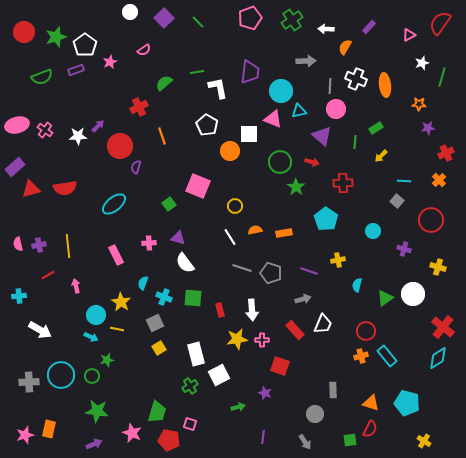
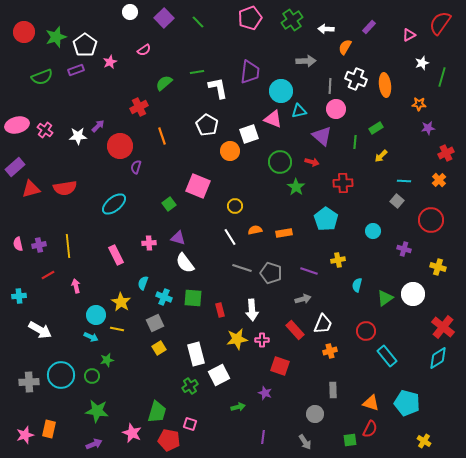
white square at (249, 134): rotated 18 degrees counterclockwise
orange cross at (361, 356): moved 31 px left, 5 px up
